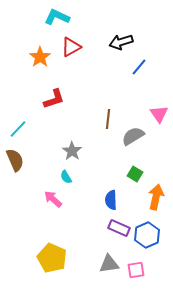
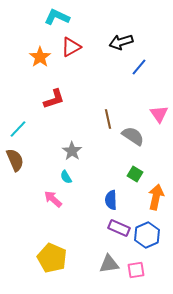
brown line: rotated 18 degrees counterclockwise
gray semicircle: rotated 65 degrees clockwise
